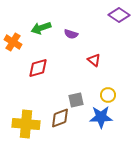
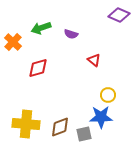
purple diamond: rotated 10 degrees counterclockwise
orange cross: rotated 12 degrees clockwise
gray square: moved 8 px right, 34 px down
brown diamond: moved 9 px down
